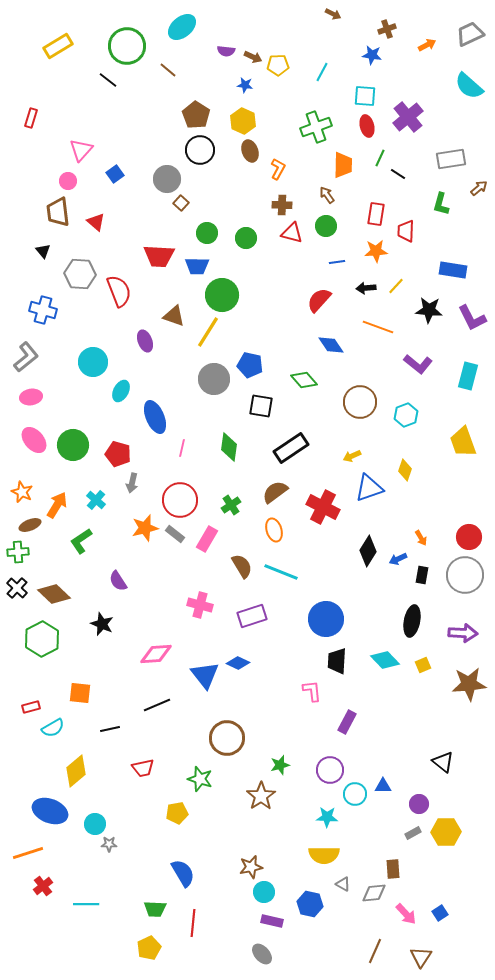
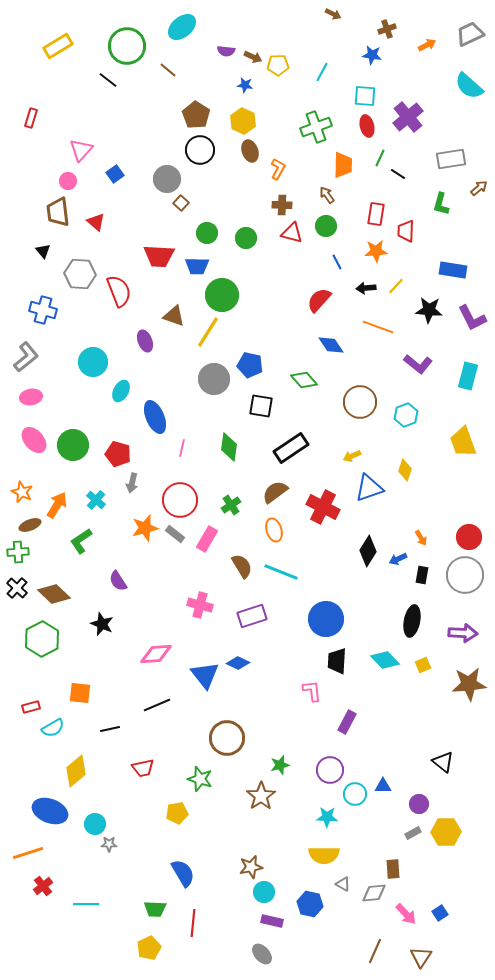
blue line at (337, 262): rotated 70 degrees clockwise
